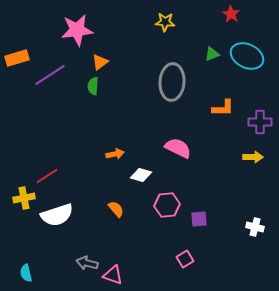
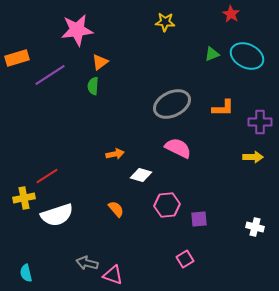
gray ellipse: moved 22 px down; rotated 60 degrees clockwise
